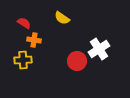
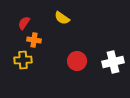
red semicircle: rotated 88 degrees counterclockwise
white cross: moved 14 px right, 13 px down; rotated 20 degrees clockwise
